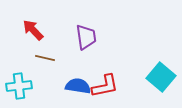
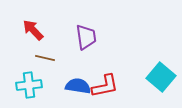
cyan cross: moved 10 px right, 1 px up
